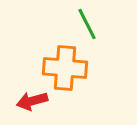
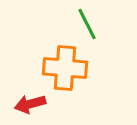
red arrow: moved 2 px left, 3 px down
